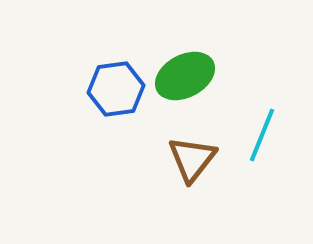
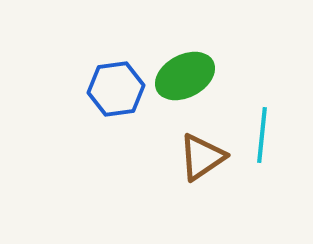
cyan line: rotated 16 degrees counterclockwise
brown triangle: moved 10 px right, 2 px up; rotated 18 degrees clockwise
